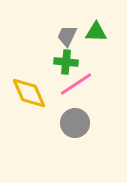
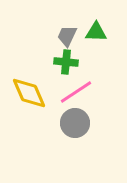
pink line: moved 8 px down
